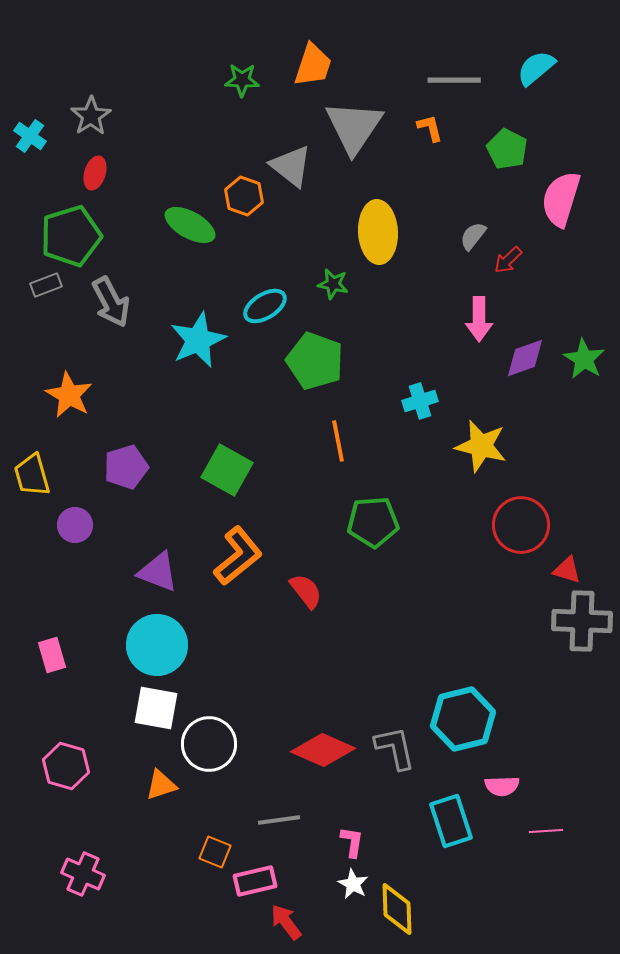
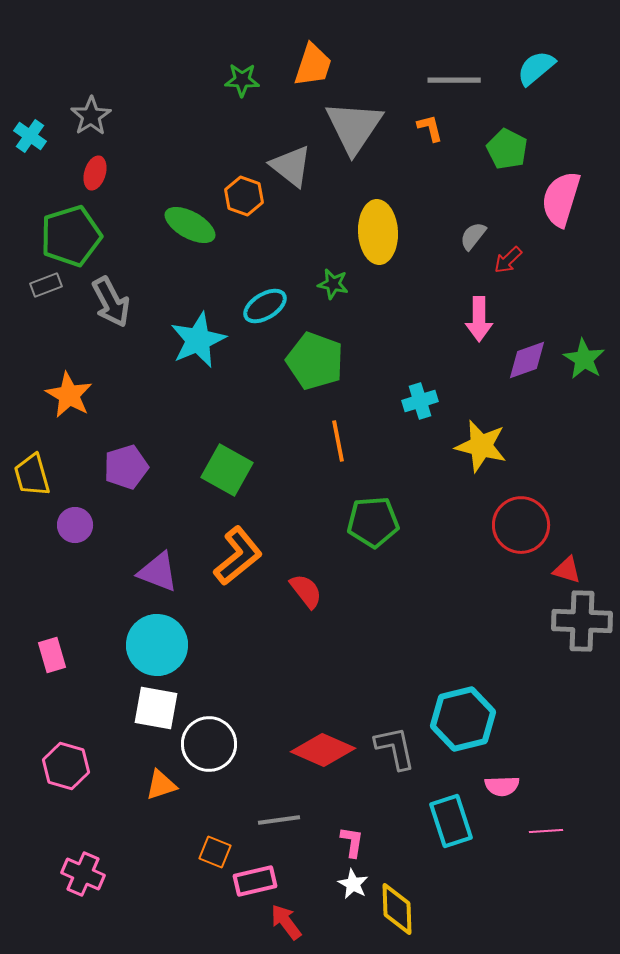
purple diamond at (525, 358): moved 2 px right, 2 px down
